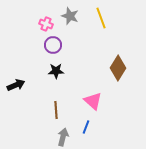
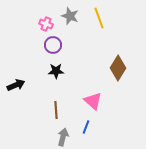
yellow line: moved 2 px left
